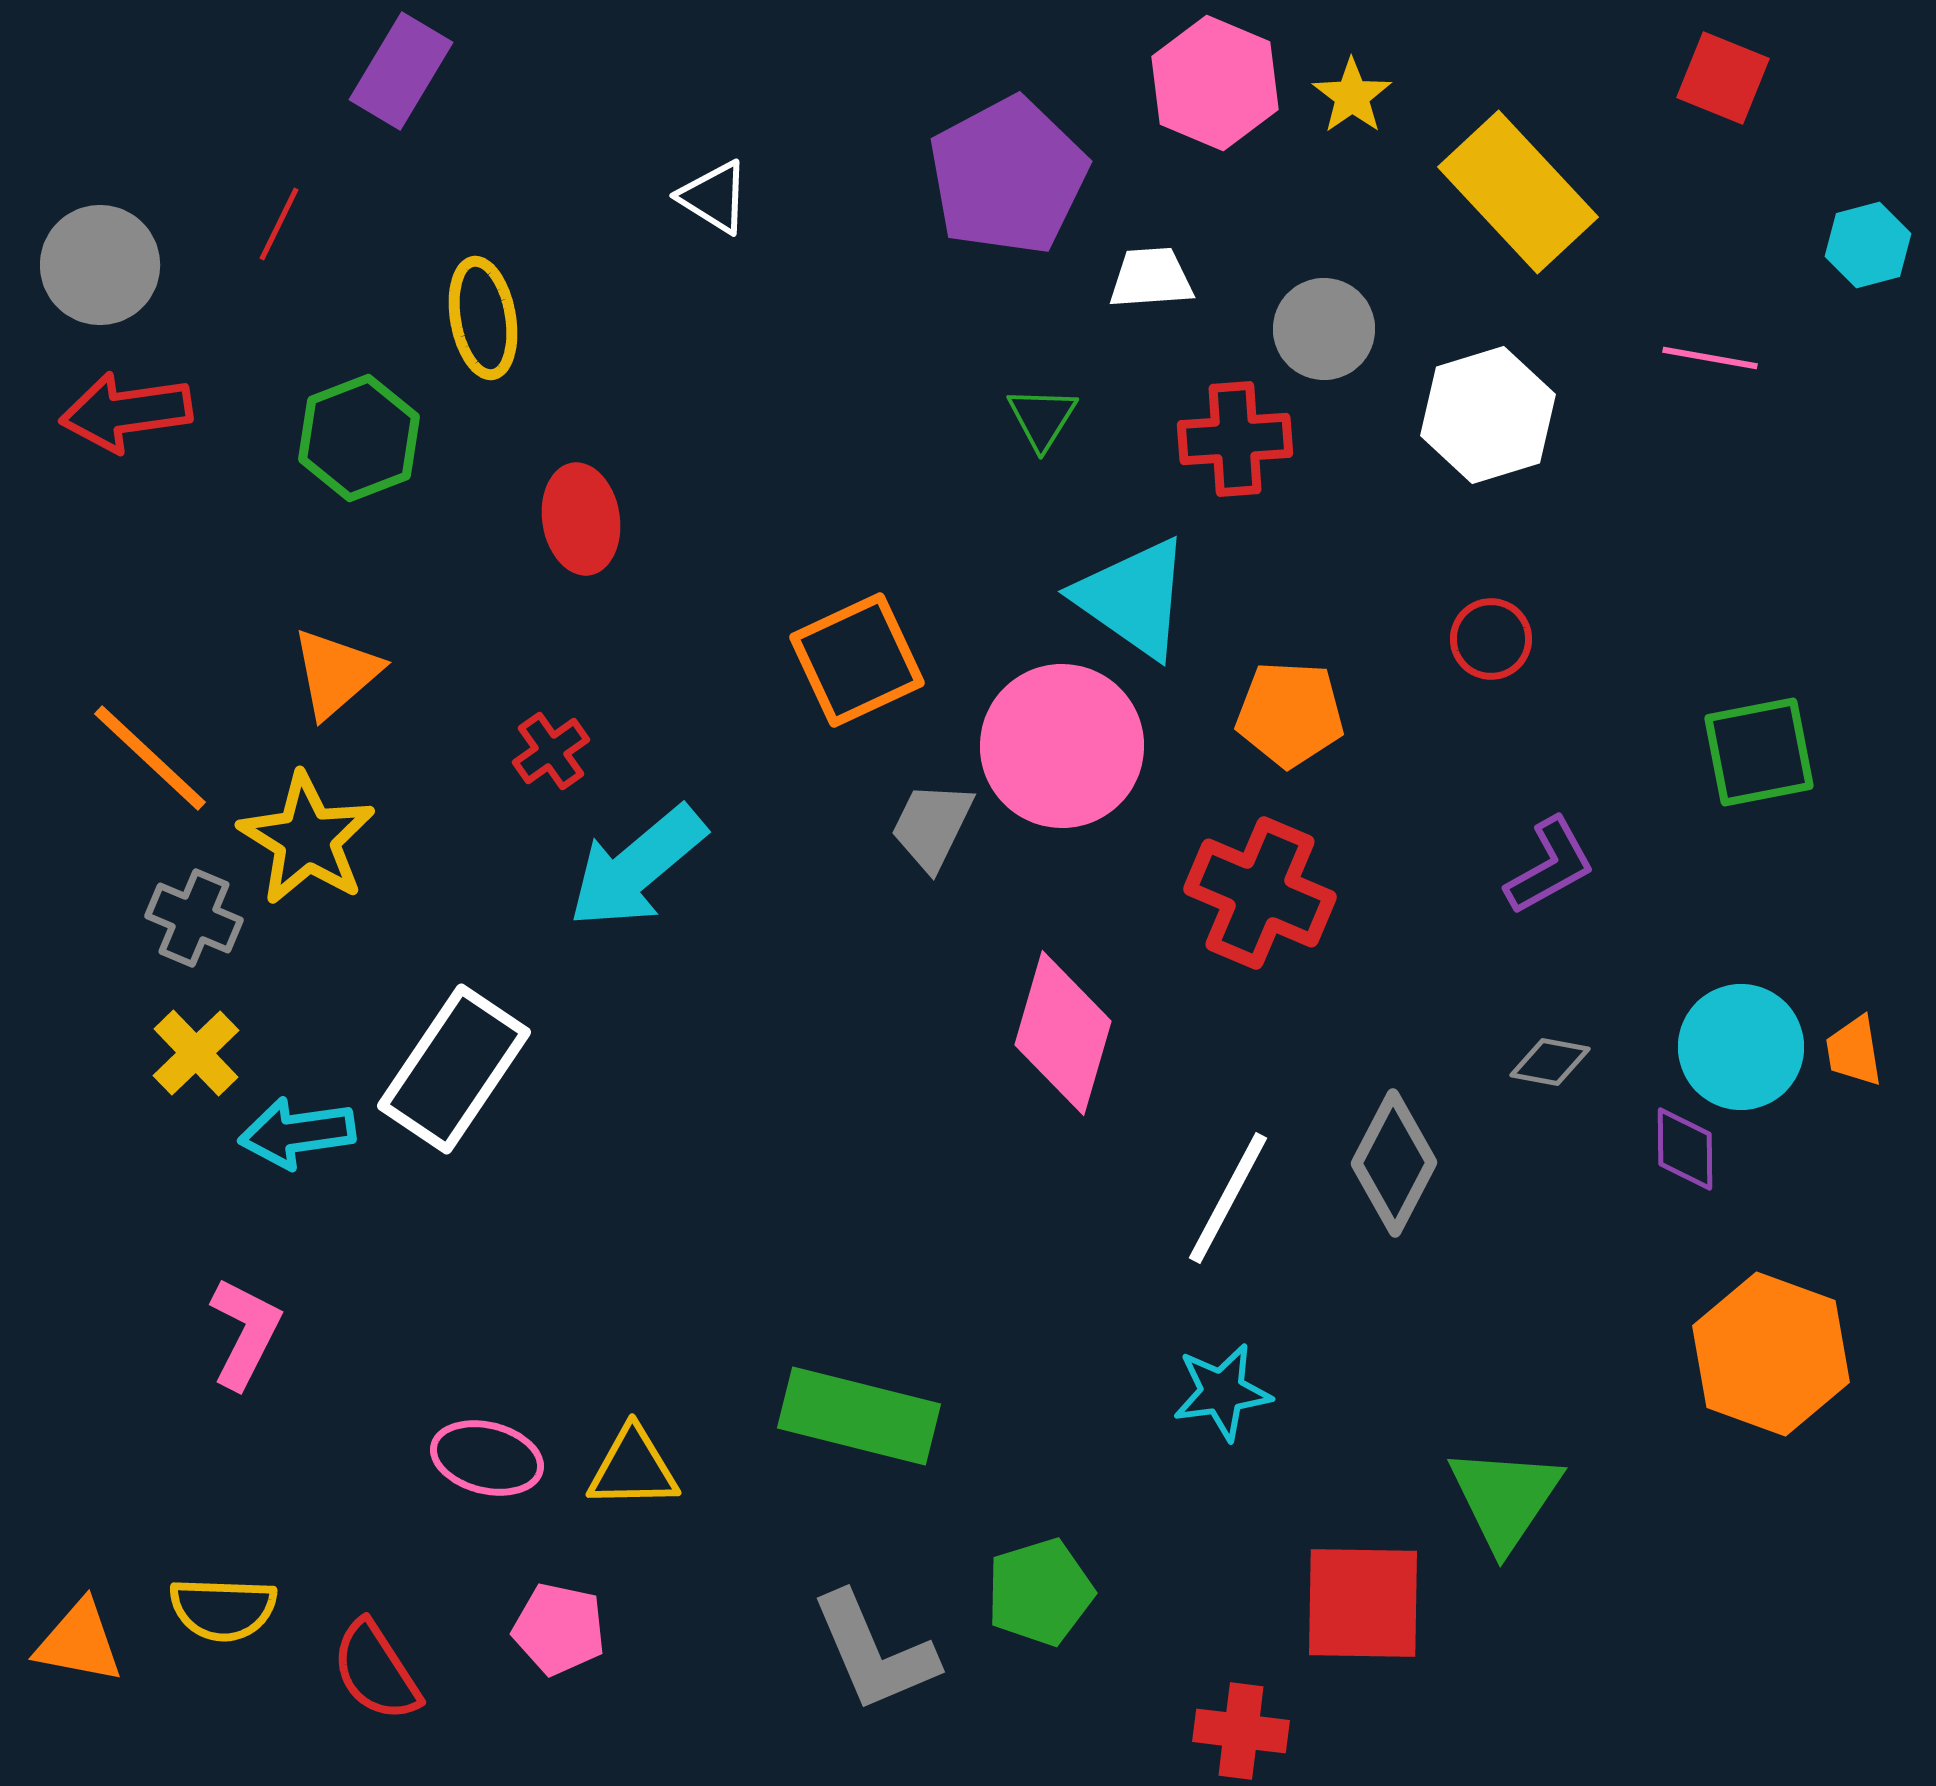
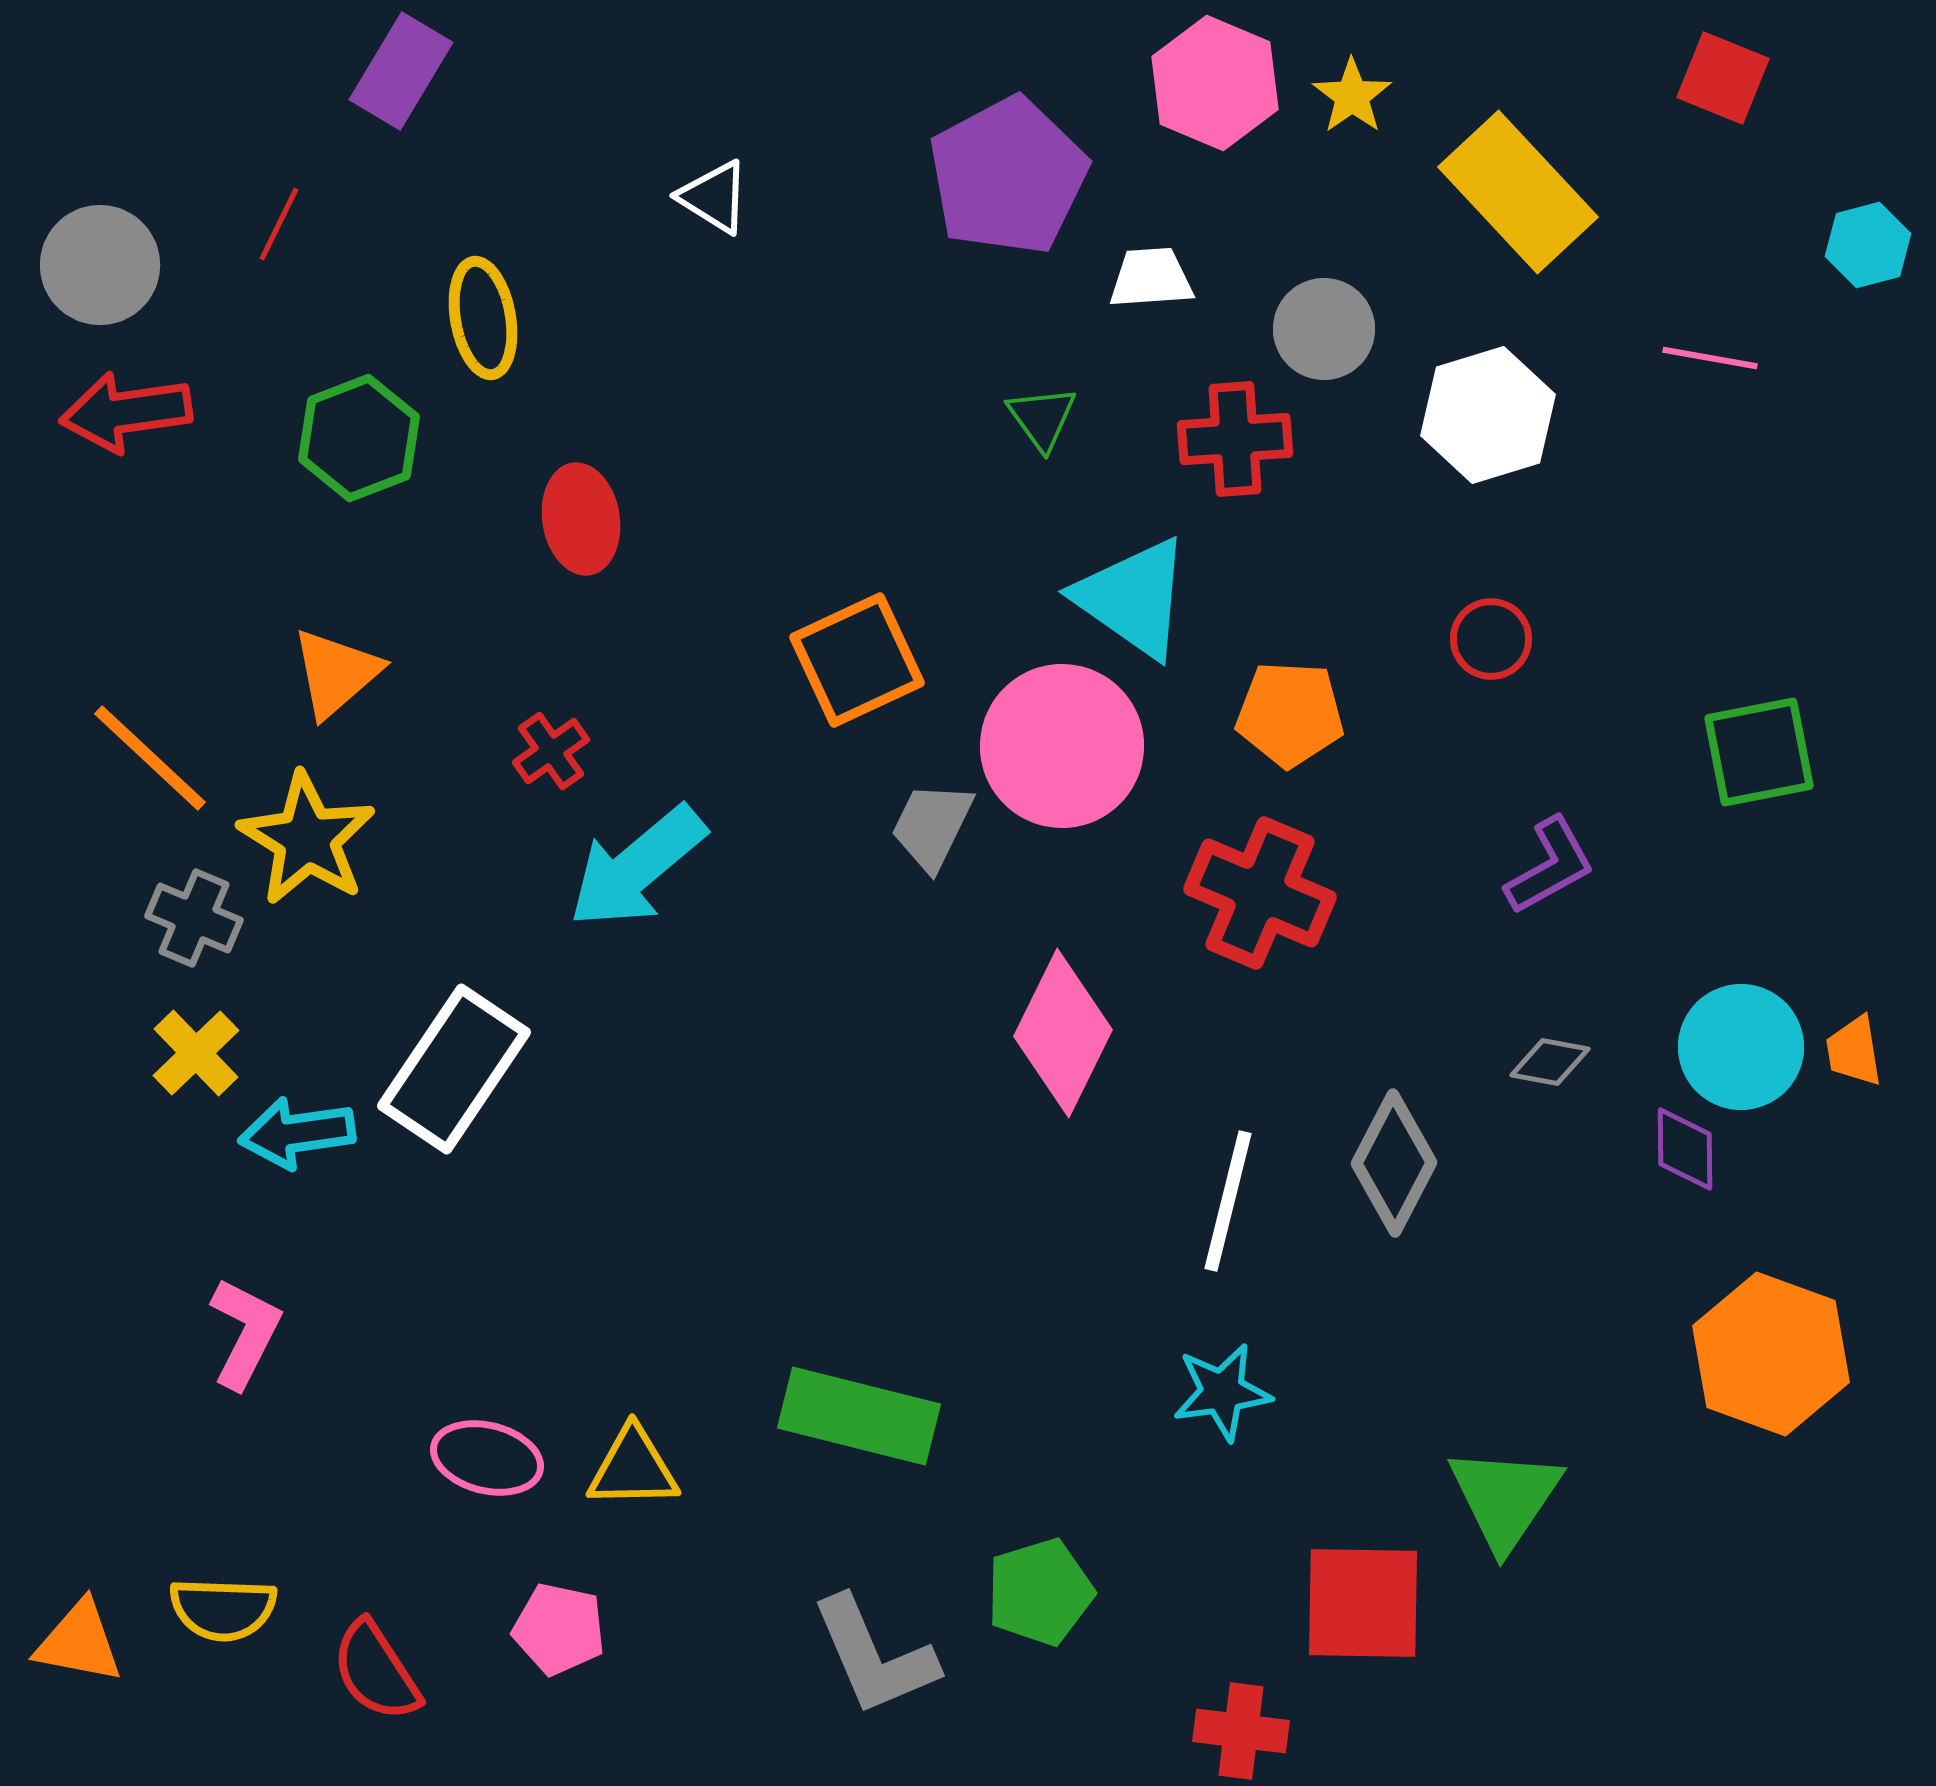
green triangle at (1042, 418): rotated 8 degrees counterclockwise
pink diamond at (1063, 1033): rotated 10 degrees clockwise
white line at (1228, 1198): moved 3 px down; rotated 14 degrees counterclockwise
gray L-shape at (874, 1652): moved 4 px down
